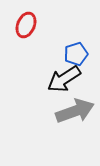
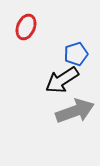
red ellipse: moved 2 px down
black arrow: moved 2 px left, 1 px down
